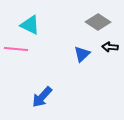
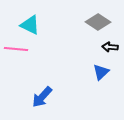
blue triangle: moved 19 px right, 18 px down
